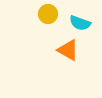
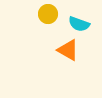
cyan semicircle: moved 1 px left, 1 px down
